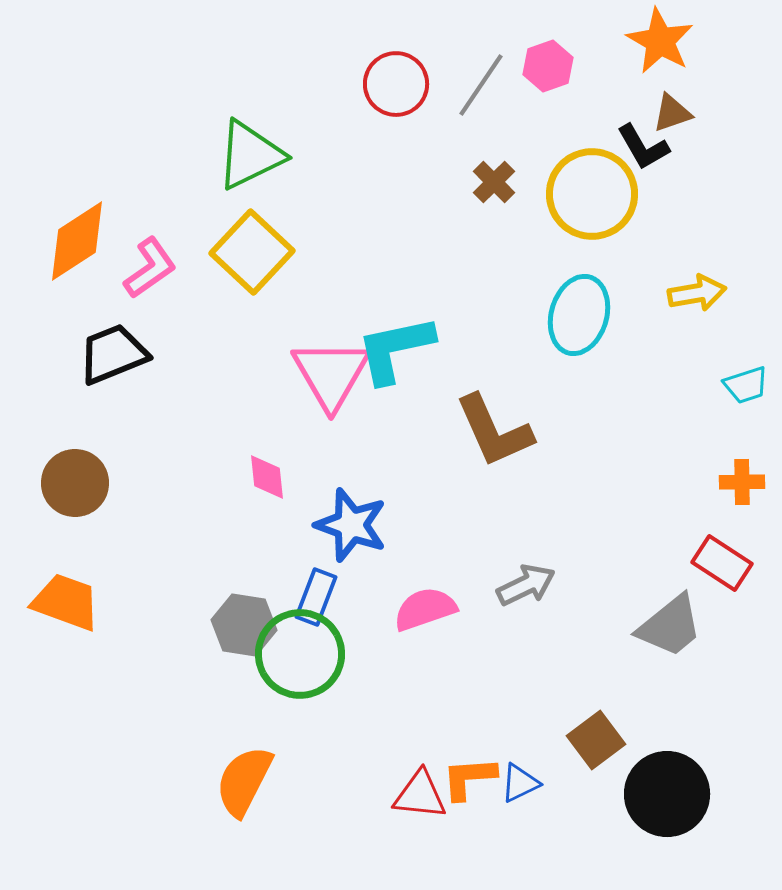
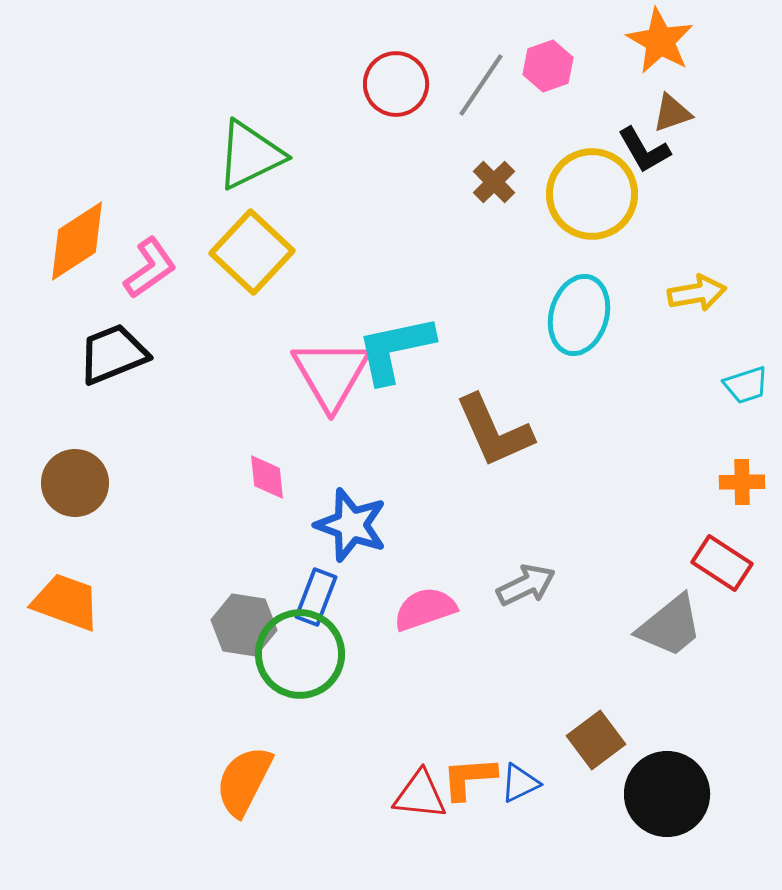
black L-shape: moved 1 px right, 3 px down
